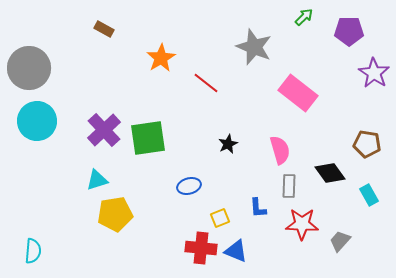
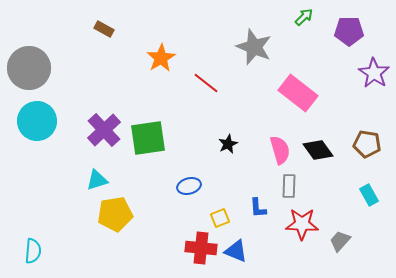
black diamond: moved 12 px left, 23 px up
